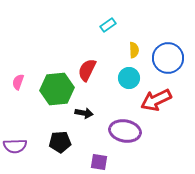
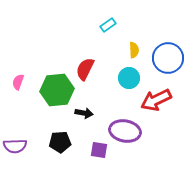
red semicircle: moved 2 px left, 1 px up
green hexagon: moved 1 px down
purple square: moved 12 px up
